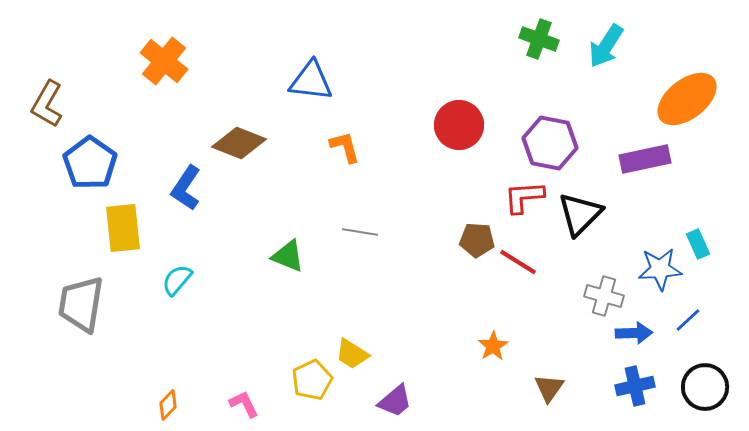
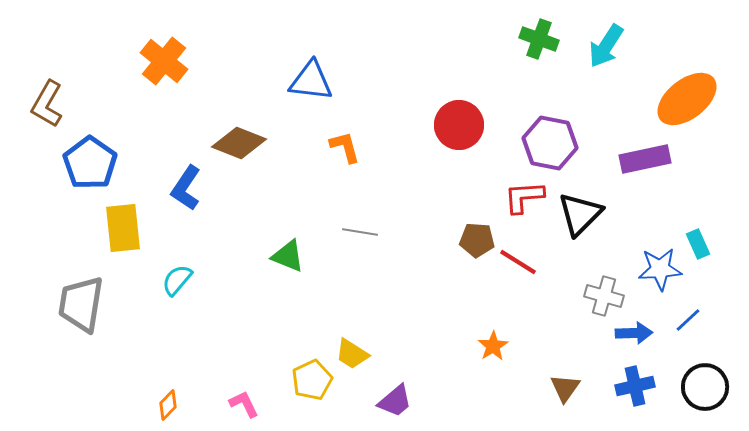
brown triangle: moved 16 px right
